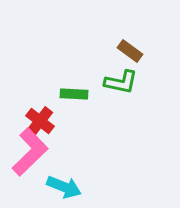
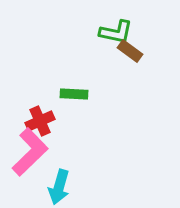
green L-shape: moved 5 px left, 50 px up
red cross: rotated 28 degrees clockwise
cyan arrow: moved 5 px left; rotated 84 degrees clockwise
